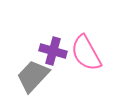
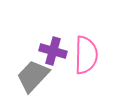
pink semicircle: moved 2 px down; rotated 150 degrees counterclockwise
